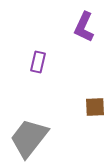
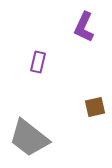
brown square: rotated 10 degrees counterclockwise
gray trapezoid: rotated 90 degrees counterclockwise
